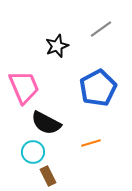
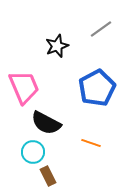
blue pentagon: moved 1 px left
orange line: rotated 36 degrees clockwise
